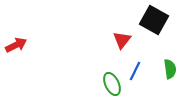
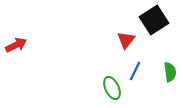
black square: rotated 28 degrees clockwise
red triangle: moved 4 px right
green semicircle: moved 3 px down
green ellipse: moved 4 px down
